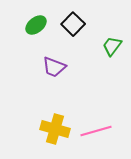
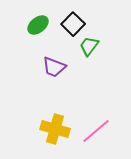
green ellipse: moved 2 px right
green trapezoid: moved 23 px left
pink line: rotated 24 degrees counterclockwise
